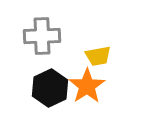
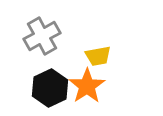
gray cross: rotated 27 degrees counterclockwise
